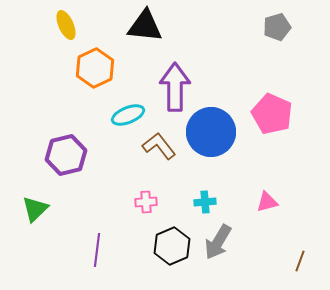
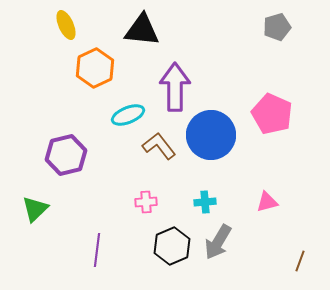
black triangle: moved 3 px left, 4 px down
blue circle: moved 3 px down
